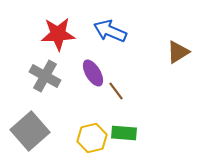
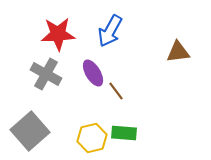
blue arrow: rotated 84 degrees counterclockwise
brown triangle: rotated 25 degrees clockwise
gray cross: moved 1 px right, 2 px up
